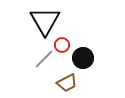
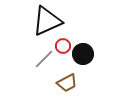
black triangle: moved 2 px right; rotated 36 degrees clockwise
red circle: moved 1 px right, 1 px down
black circle: moved 4 px up
